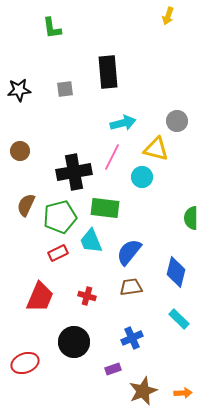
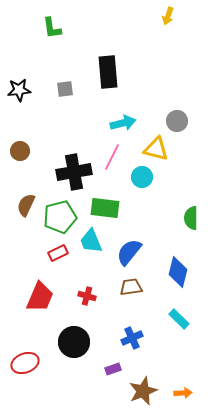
blue diamond: moved 2 px right
